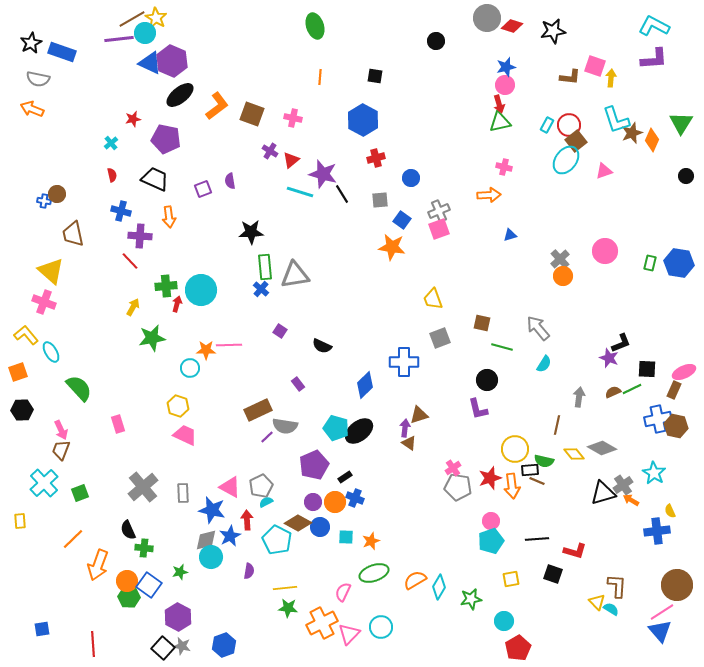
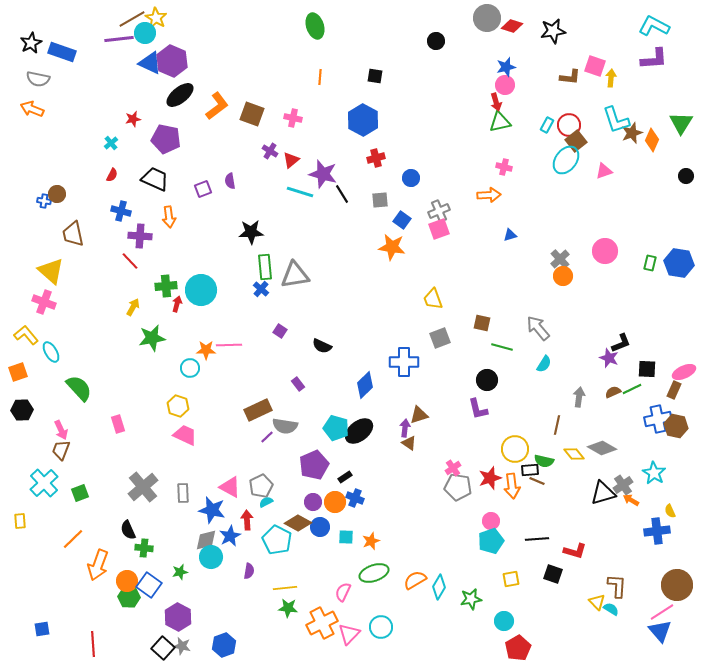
red arrow at (499, 104): moved 3 px left, 2 px up
red semicircle at (112, 175): rotated 40 degrees clockwise
